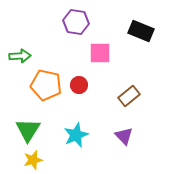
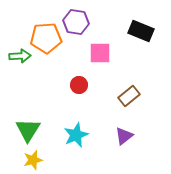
orange pentagon: moved 47 px up; rotated 16 degrees counterclockwise
purple triangle: rotated 36 degrees clockwise
